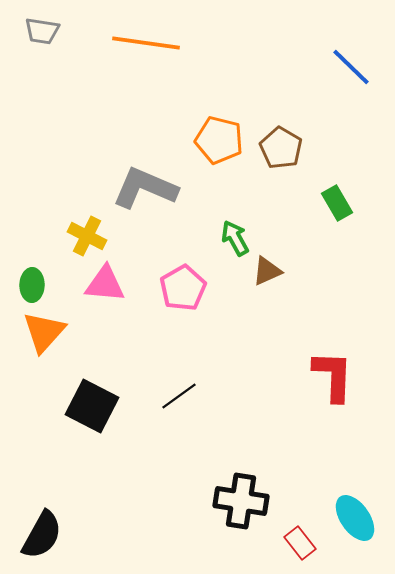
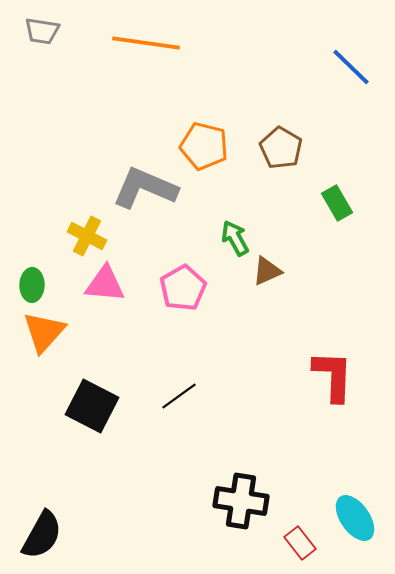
orange pentagon: moved 15 px left, 6 px down
